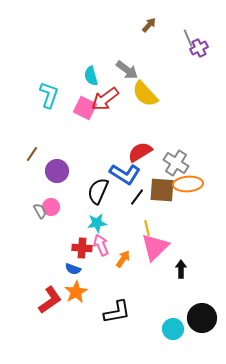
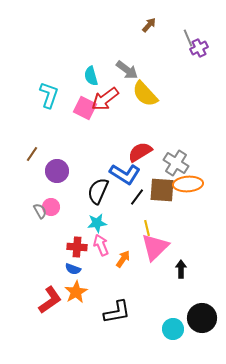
red cross: moved 5 px left, 1 px up
